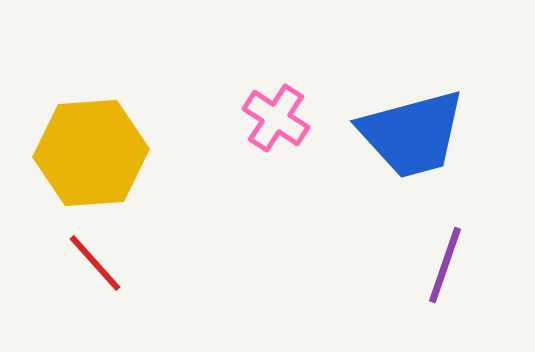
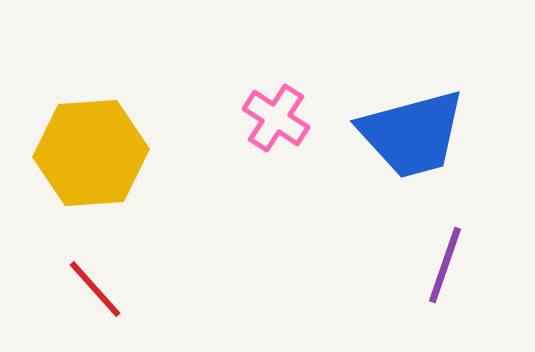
red line: moved 26 px down
